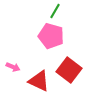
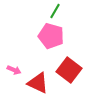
pink arrow: moved 1 px right, 3 px down
red triangle: moved 1 px left, 2 px down
